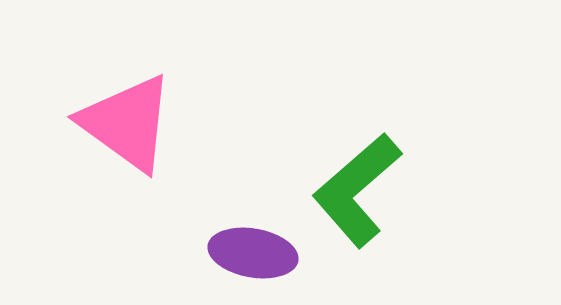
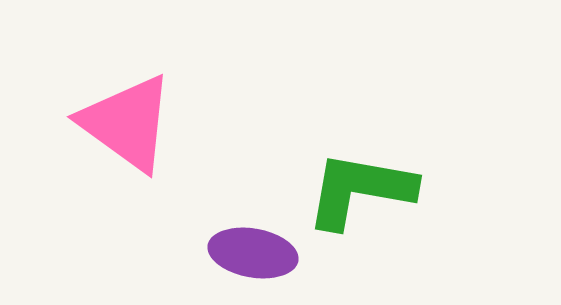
green L-shape: moved 3 px right; rotated 51 degrees clockwise
